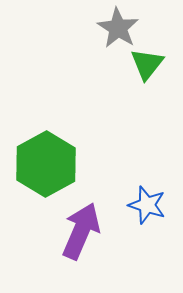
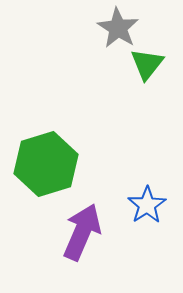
green hexagon: rotated 12 degrees clockwise
blue star: rotated 21 degrees clockwise
purple arrow: moved 1 px right, 1 px down
